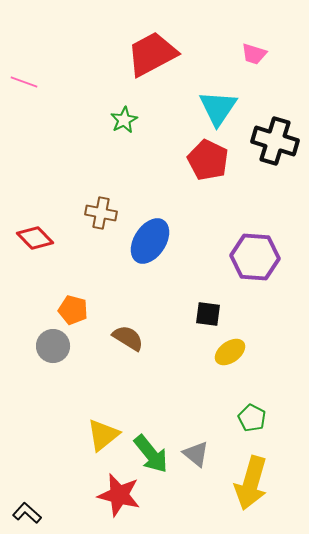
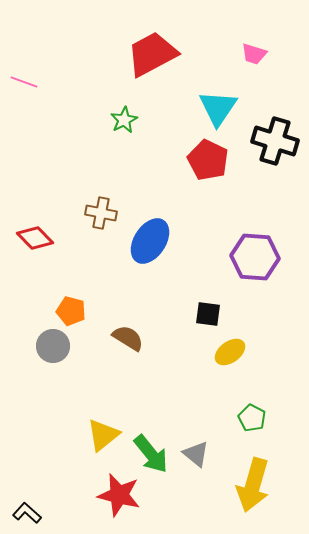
orange pentagon: moved 2 px left, 1 px down
yellow arrow: moved 2 px right, 2 px down
